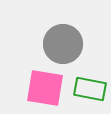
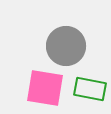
gray circle: moved 3 px right, 2 px down
